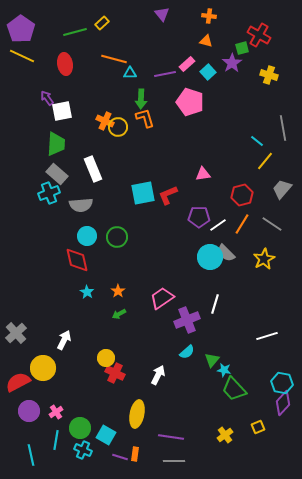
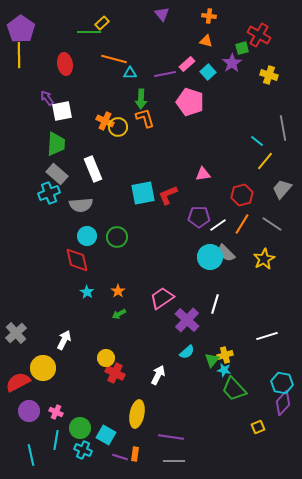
green line at (75, 32): moved 14 px right; rotated 15 degrees clockwise
yellow line at (22, 56): moved 3 px left, 1 px up; rotated 65 degrees clockwise
purple cross at (187, 320): rotated 25 degrees counterclockwise
pink cross at (56, 412): rotated 32 degrees counterclockwise
yellow cross at (225, 435): moved 80 px up; rotated 21 degrees clockwise
